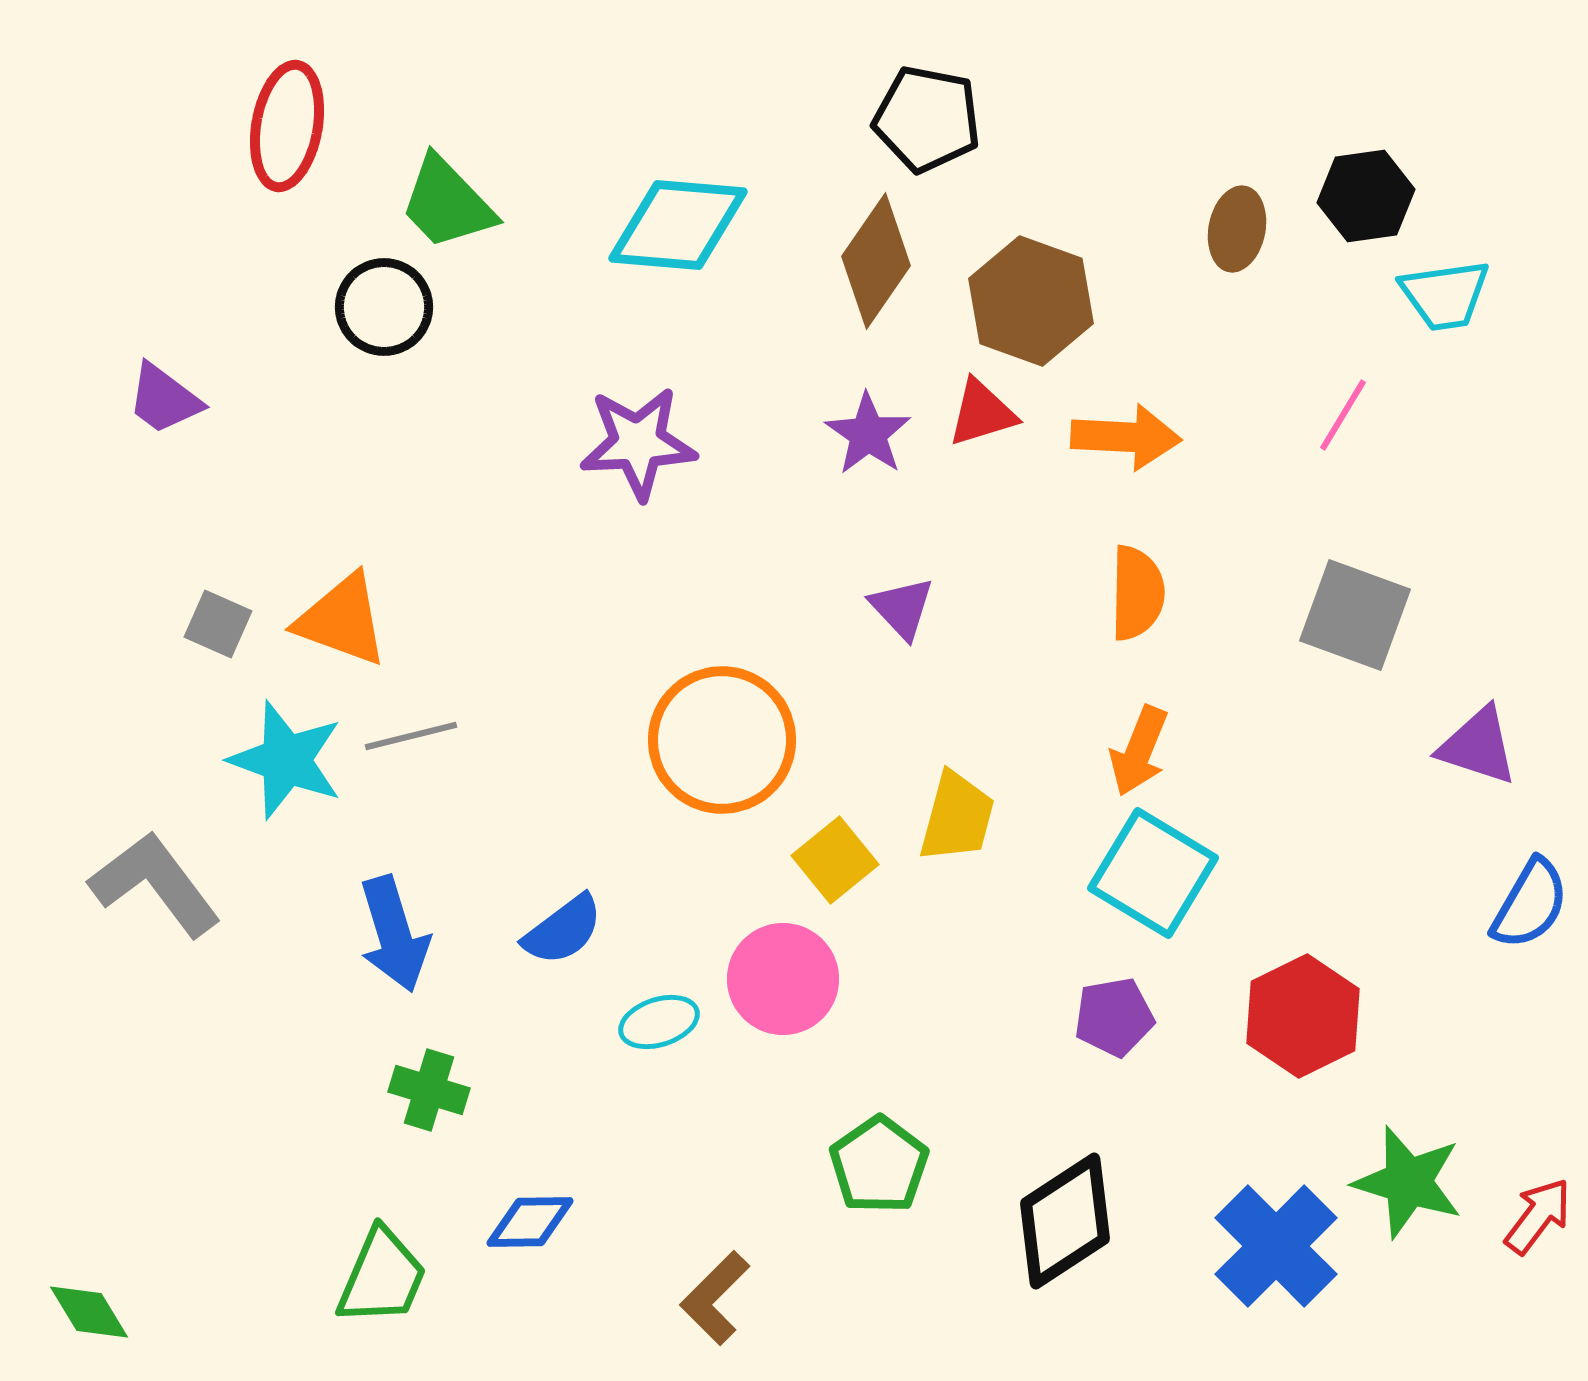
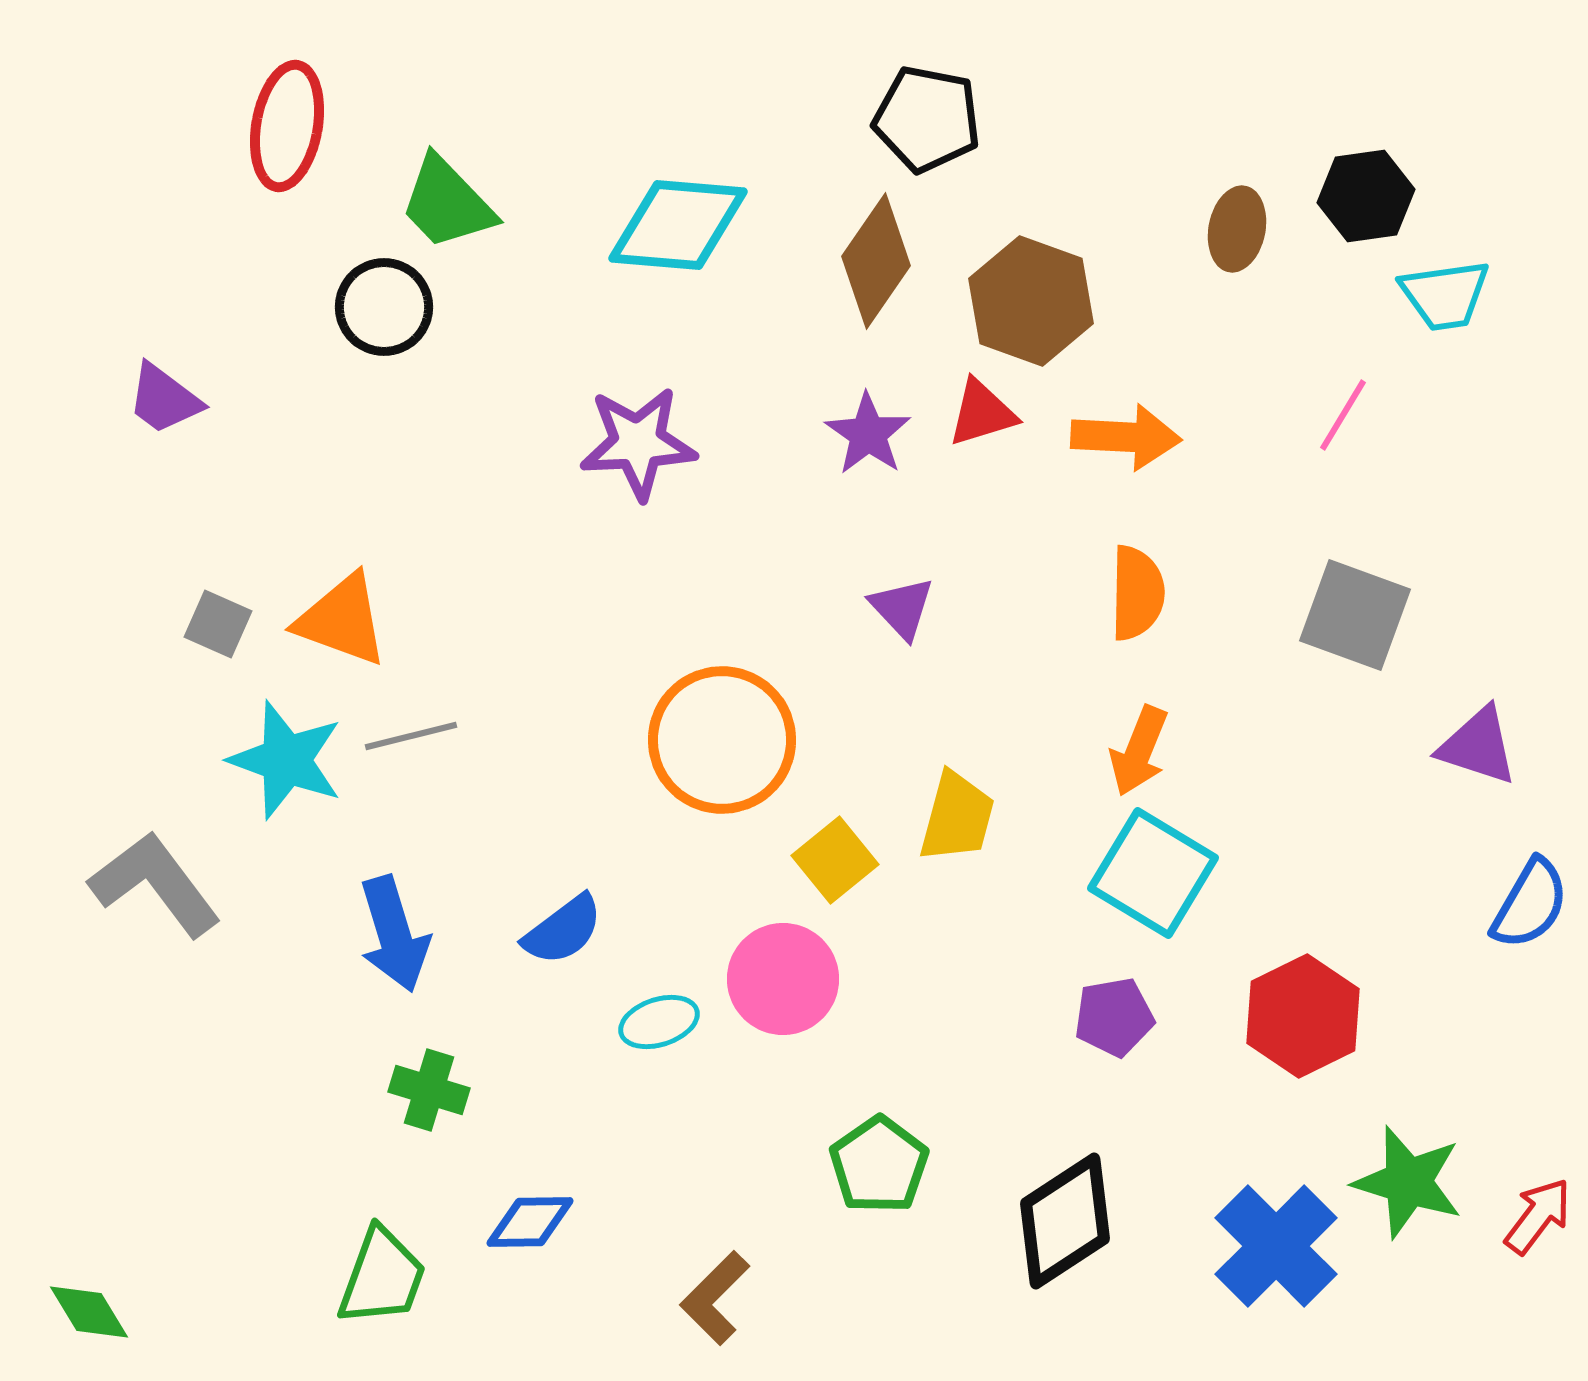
green trapezoid at (382, 1277): rotated 3 degrees counterclockwise
